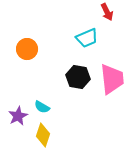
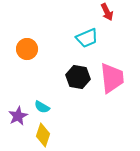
pink trapezoid: moved 1 px up
